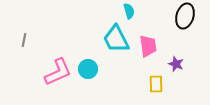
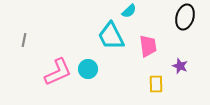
cyan semicircle: rotated 63 degrees clockwise
black ellipse: moved 1 px down
cyan trapezoid: moved 5 px left, 3 px up
purple star: moved 4 px right, 2 px down
